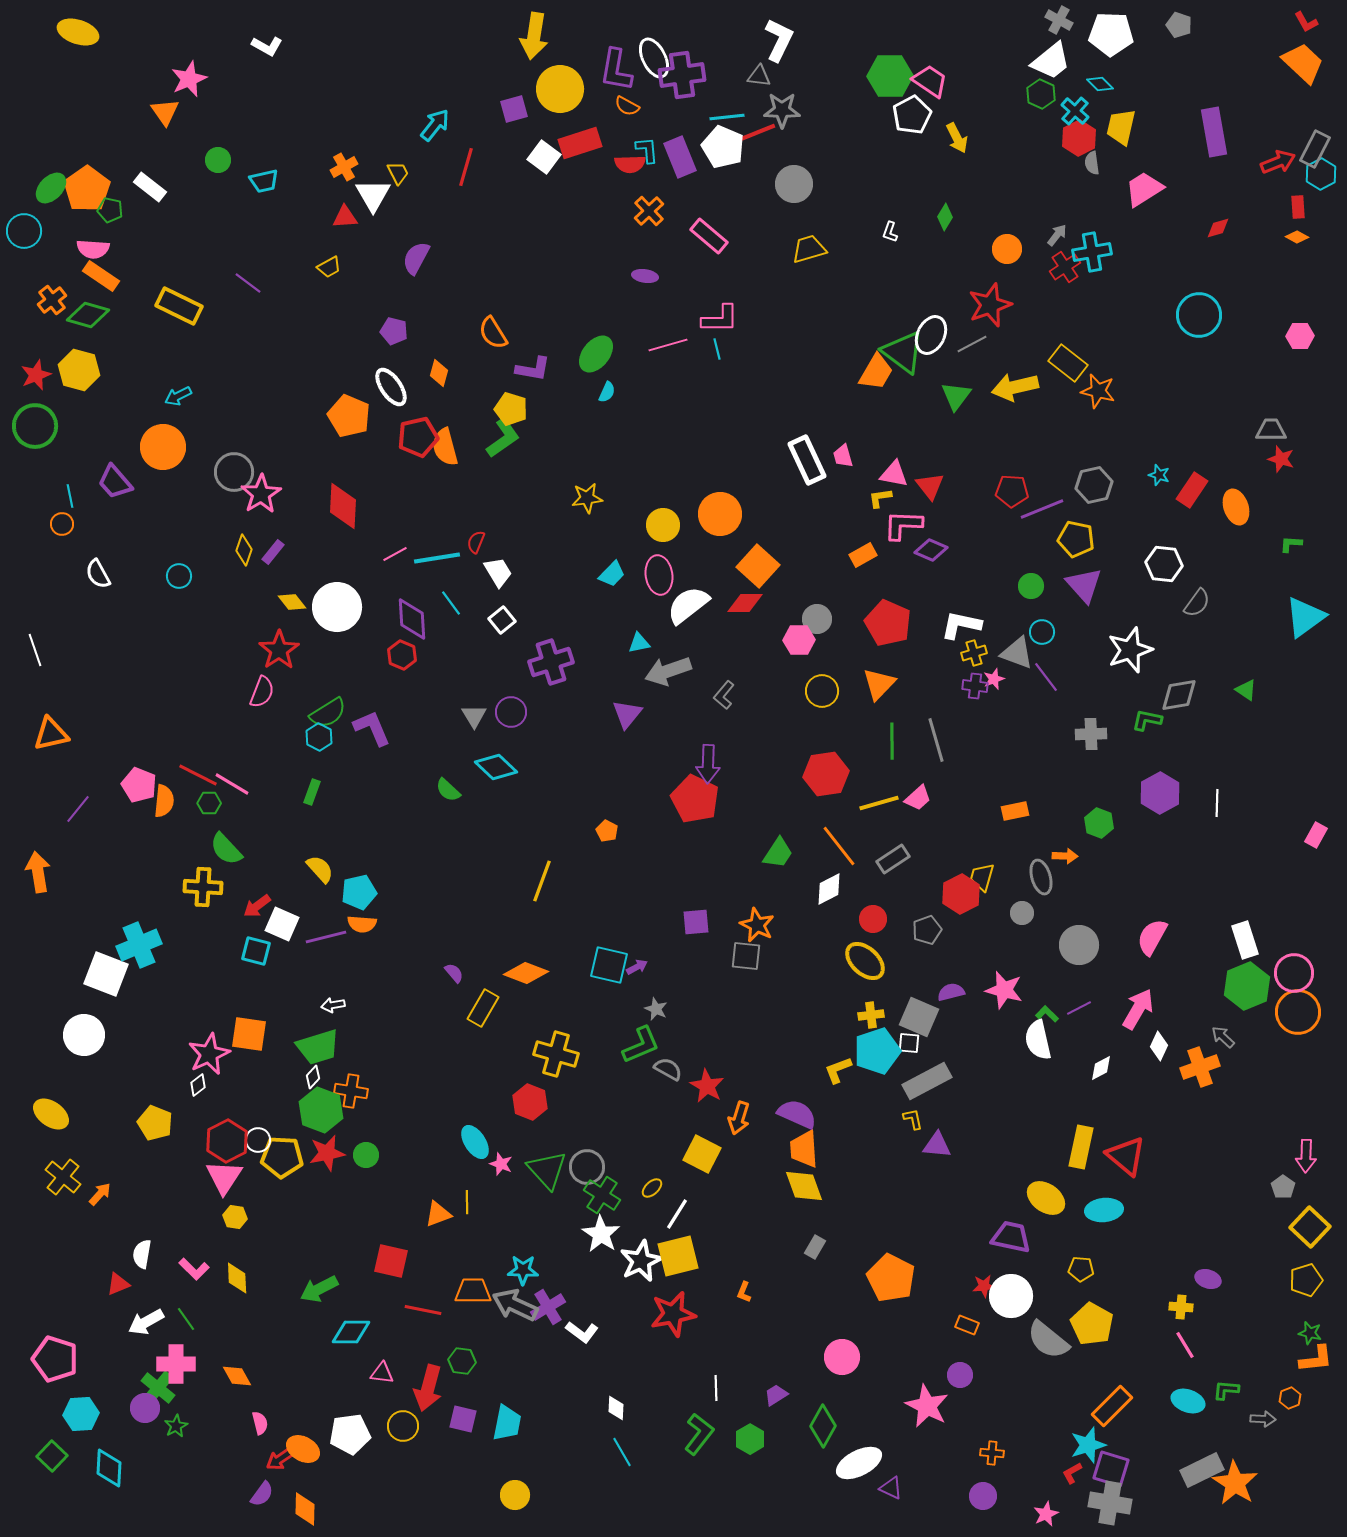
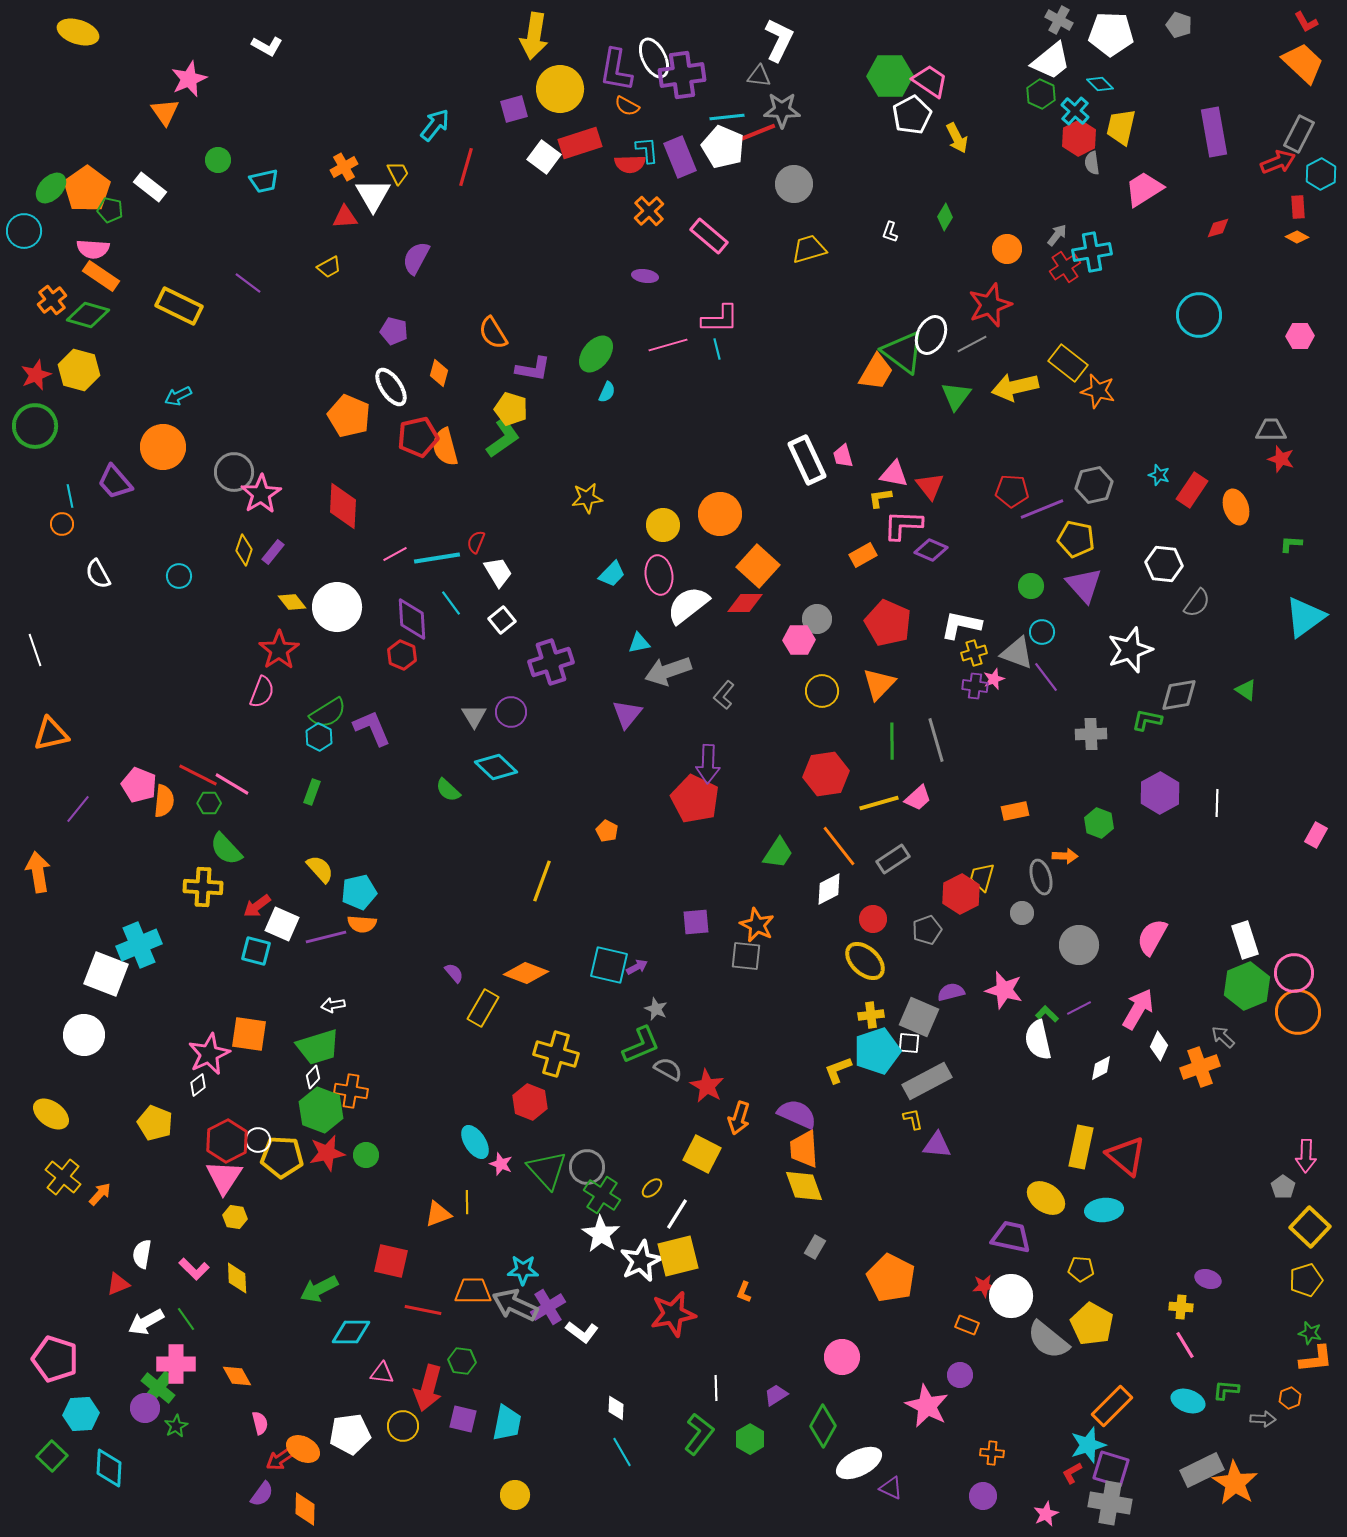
gray rectangle at (1315, 149): moved 16 px left, 15 px up
